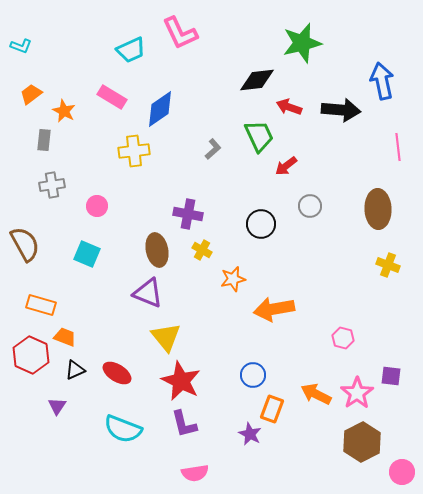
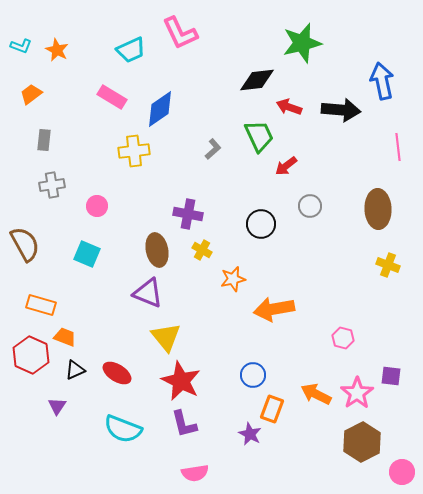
orange star at (64, 111): moved 7 px left, 61 px up
